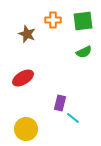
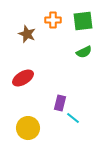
yellow circle: moved 2 px right, 1 px up
